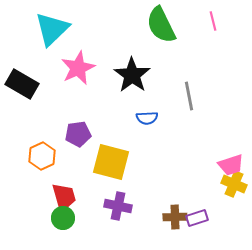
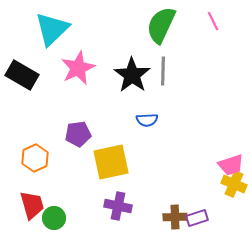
pink line: rotated 12 degrees counterclockwise
green semicircle: rotated 51 degrees clockwise
black rectangle: moved 9 px up
gray line: moved 26 px left, 25 px up; rotated 12 degrees clockwise
blue semicircle: moved 2 px down
orange hexagon: moved 7 px left, 2 px down
yellow square: rotated 27 degrees counterclockwise
red trapezoid: moved 32 px left, 8 px down
green circle: moved 9 px left
